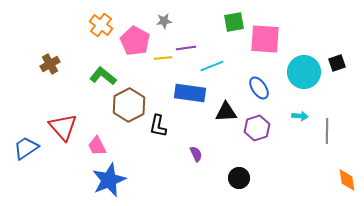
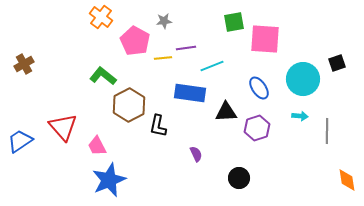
orange cross: moved 8 px up
brown cross: moved 26 px left
cyan circle: moved 1 px left, 7 px down
blue trapezoid: moved 6 px left, 7 px up
